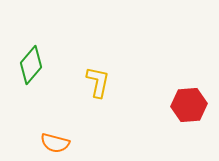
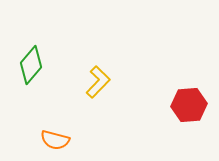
yellow L-shape: rotated 32 degrees clockwise
orange semicircle: moved 3 px up
